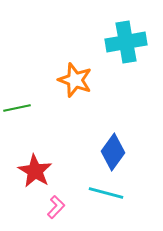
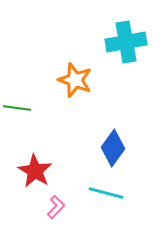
green line: rotated 20 degrees clockwise
blue diamond: moved 4 px up
